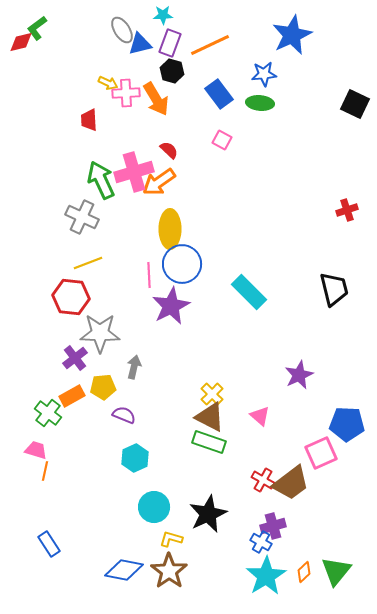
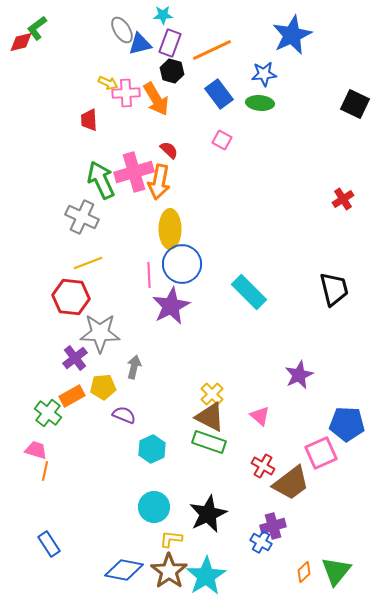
orange line at (210, 45): moved 2 px right, 5 px down
orange arrow at (159, 182): rotated 44 degrees counterclockwise
red cross at (347, 210): moved 4 px left, 11 px up; rotated 15 degrees counterclockwise
cyan hexagon at (135, 458): moved 17 px right, 9 px up
red cross at (263, 480): moved 14 px up
yellow L-shape at (171, 539): rotated 10 degrees counterclockwise
cyan star at (266, 576): moved 60 px left
